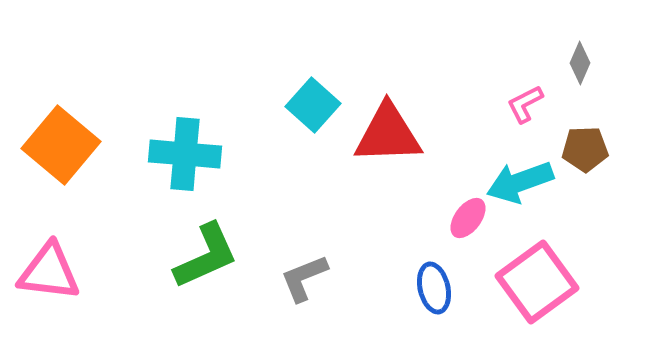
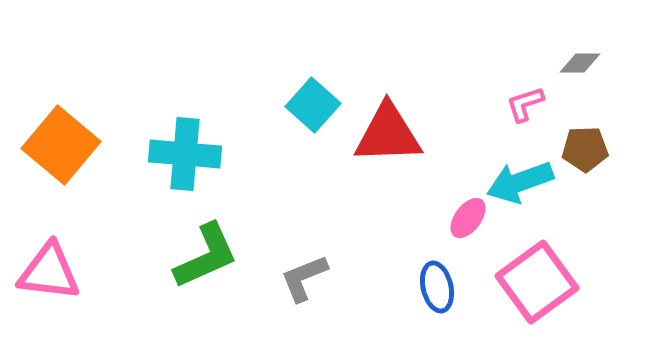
gray diamond: rotated 66 degrees clockwise
pink L-shape: rotated 9 degrees clockwise
blue ellipse: moved 3 px right, 1 px up
